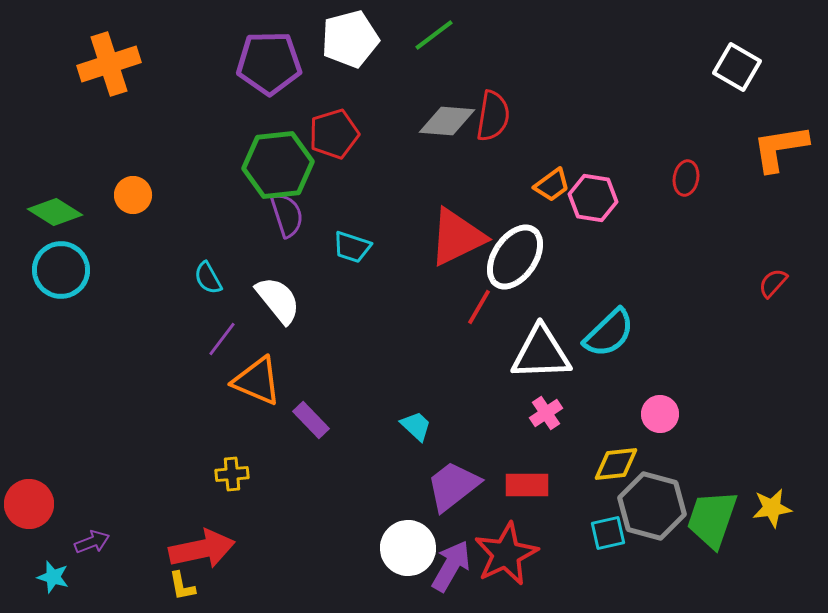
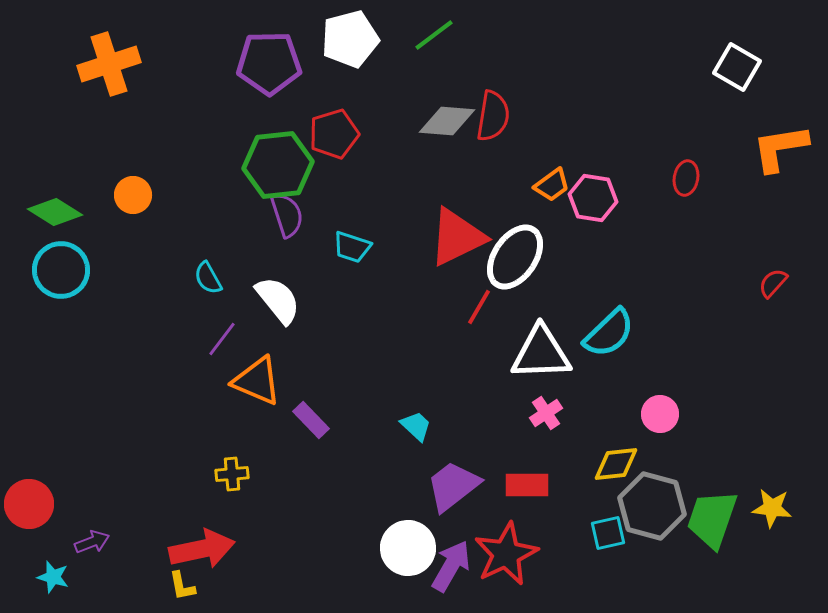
yellow star at (772, 508): rotated 15 degrees clockwise
